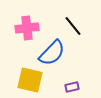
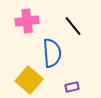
pink cross: moved 7 px up
blue semicircle: rotated 48 degrees counterclockwise
yellow square: moved 1 px left; rotated 28 degrees clockwise
